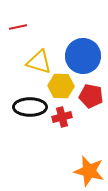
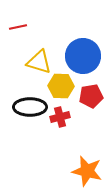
red pentagon: rotated 20 degrees counterclockwise
red cross: moved 2 px left
orange star: moved 2 px left
